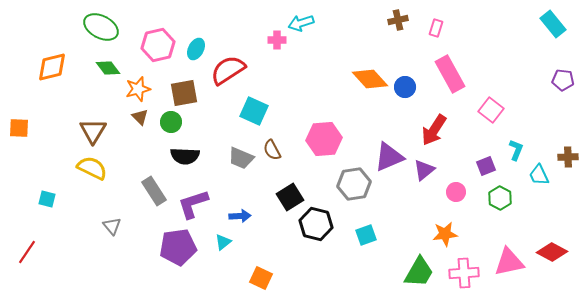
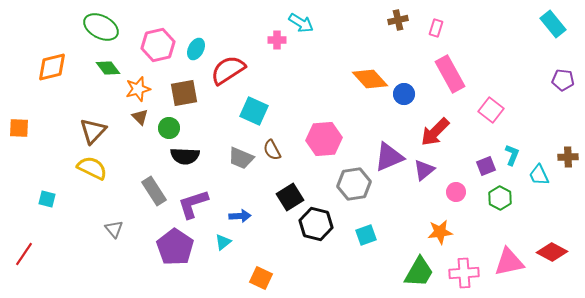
cyan arrow at (301, 23): rotated 130 degrees counterclockwise
blue circle at (405, 87): moved 1 px left, 7 px down
green circle at (171, 122): moved 2 px left, 6 px down
red arrow at (434, 130): moved 1 px right, 2 px down; rotated 12 degrees clockwise
brown triangle at (93, 131): rotated 12 degrees clockwise
cyan L-shape at (516, 150): moved 4 px left, 5 px down
gray triangle at (112, 226): moved 2 px right, 3 px down
orange star at (445, 234): moved 5 px left, 2 px up
purple pentagon at (178, 247): moved 3 px left; rotated 30 degrees counterclockwise
red line at (27, 252): moved 3 px left, 2 px down
